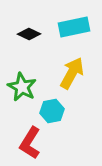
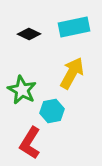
green star: moved 3 px down
